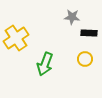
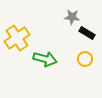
black rectangle: moved 2 px left; rotated 28 degrees clockwise
yellow cross: moved 1 px right
green arrow: moved 5 px up; rotated 95 degrees counterclockwise
